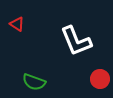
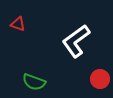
red triangle: moved 1 px right; rotated 14 degrees counterclockwise
white L-shape: rotated 76 degrees clockwise
